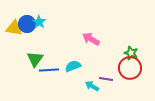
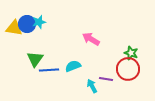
cyan star: rotated 24 degrees clockwise
red circle: moved 2 px left, 1 px down
cyan arrow: rotated 32 degrees clockwise
